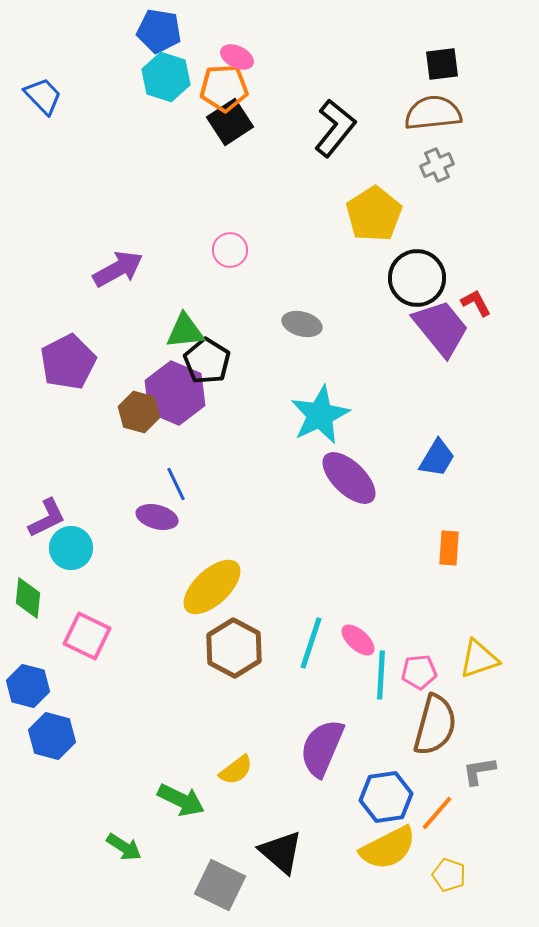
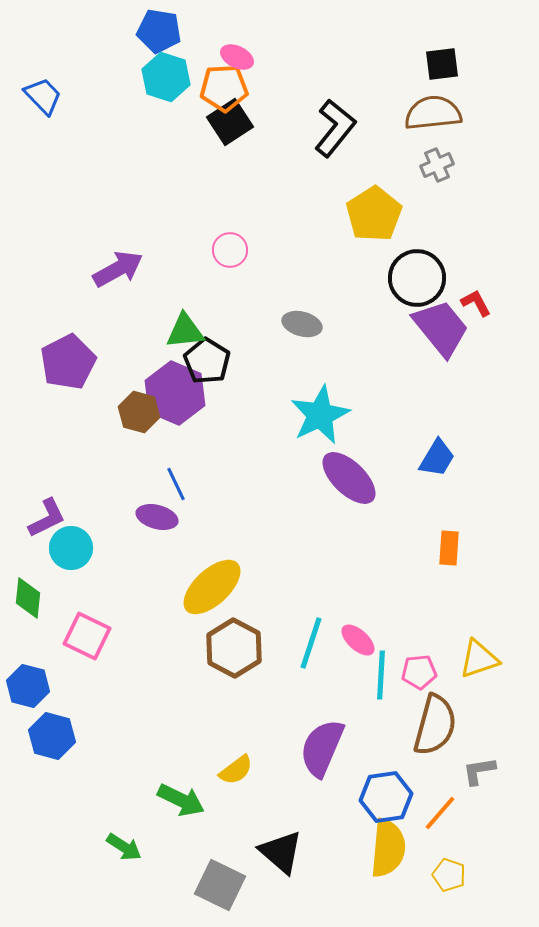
orange line at (437, 813): moved 3 px right
yellow semicircle at (388, 848): rotated 58 degrees counterclockwise
